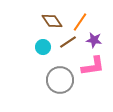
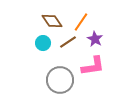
orange line: moved 1 px right
purple star: moved 1 px right, 1 px up; rotated 21 degrees clockwise
cyan circle: moved 4 px up
